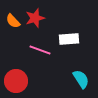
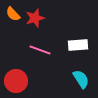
orange semicircle: moved 7 px up
white rectangle: moved 9 px right, 6 px down
